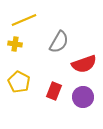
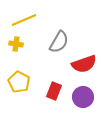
yellow cross: moved 1 px right
